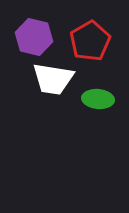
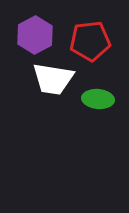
purple hexagon: moved 1 px right, 2 px up; rotated 18 degrees clockwise
red pentagon: rotated 24 degrees clockwise
